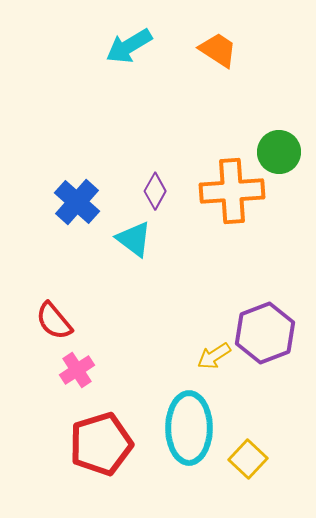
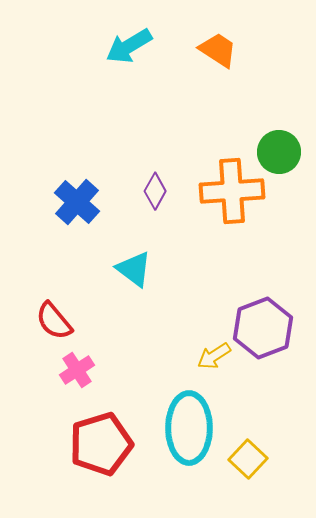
cyan triangle: moved 30 px down
purple hexagon: moved 2 px left, 5 px up
